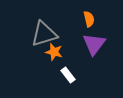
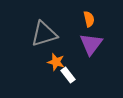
purple triangle: moved 3 px left
orange star: moved 2 px right, 10 px down
